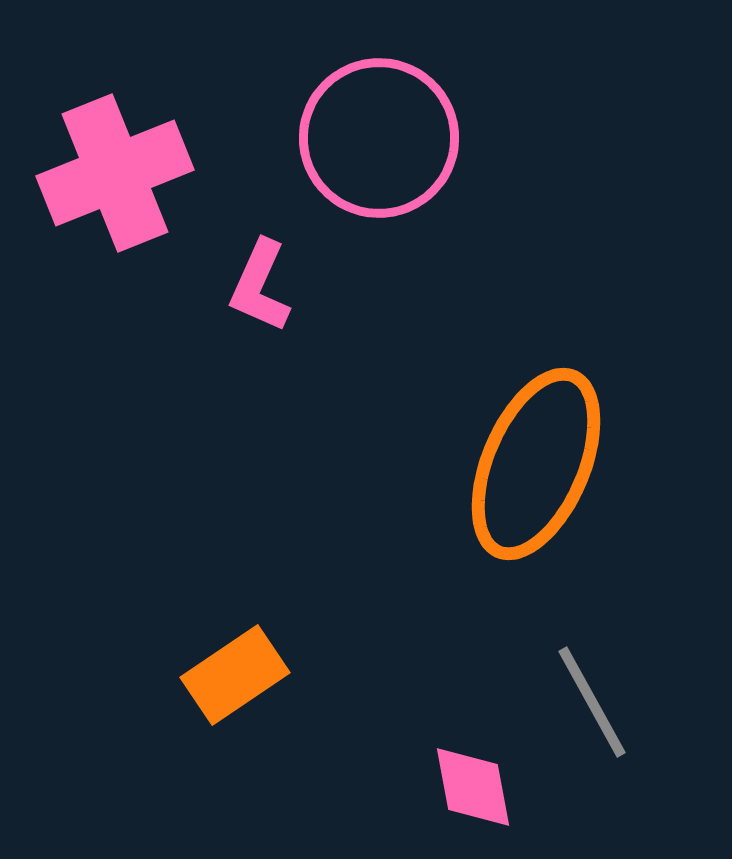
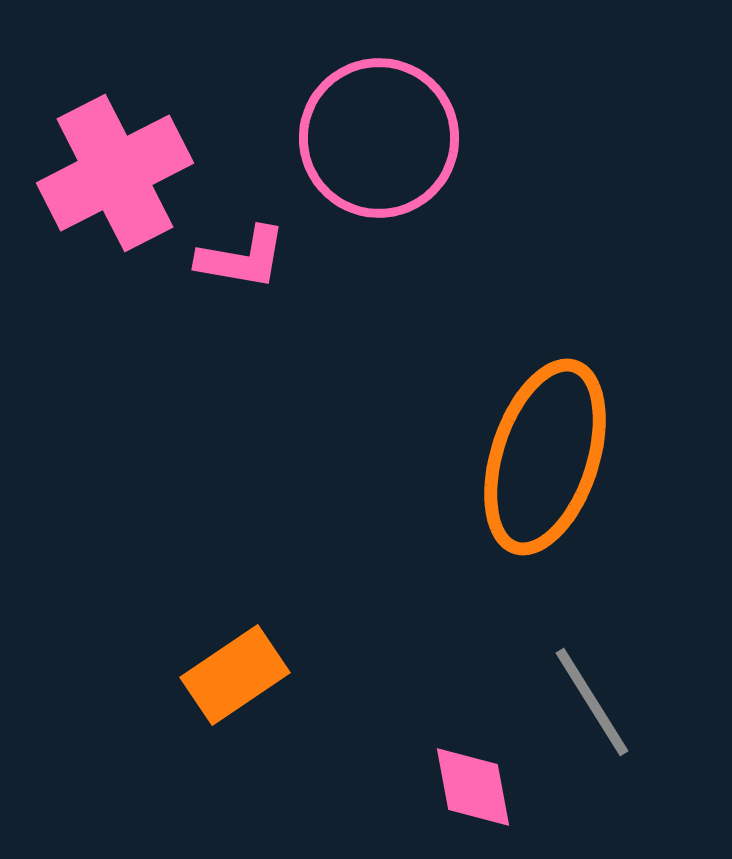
pink cross: rotated 5 degrees counterclockwise
pink L-shape: moved 18 px left, 28 px up; rotated 104 degrees counterclockwise
orange ellipse: moved 9 px right, 7 px up; rotated 5 degrees counterclockwise
gray line: rotated 3 degrees counterclockwise
